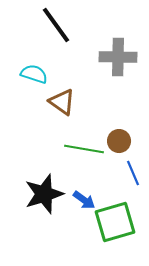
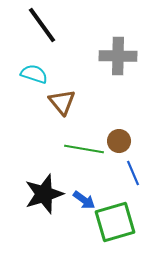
black line: moved 14 px left
gray cross: moved 1 px up
brown triangle: rotated 16 degrees clockwise
